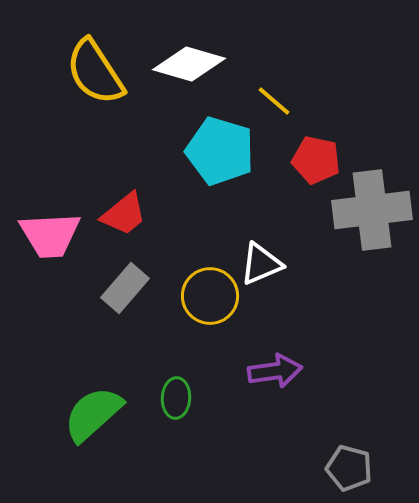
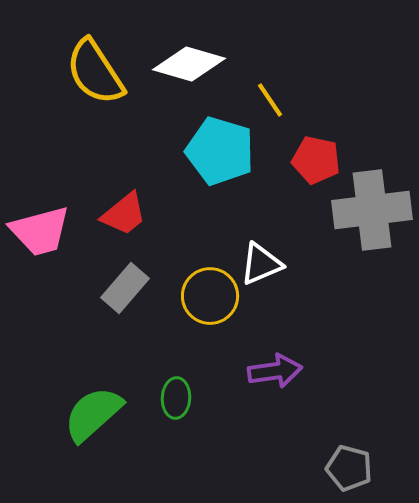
yellow line: moved 4 px left, 1 px up; rotated 15 degrees clockwise
pink trapezoid: moved 10 px left, 4 px up; rotated 12 degrees counterclockwise
